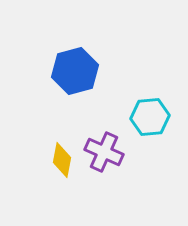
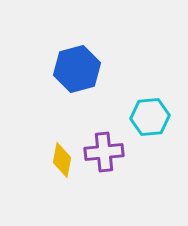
blue hexagon: moved 2 px right, 2 px up
purple cross: rotated 30 degrees counterclockwise
